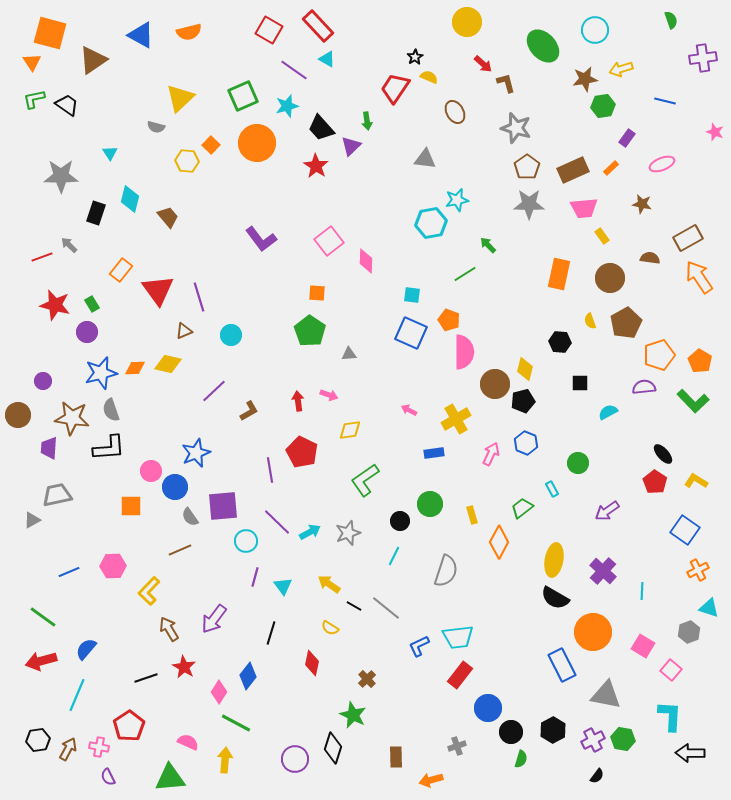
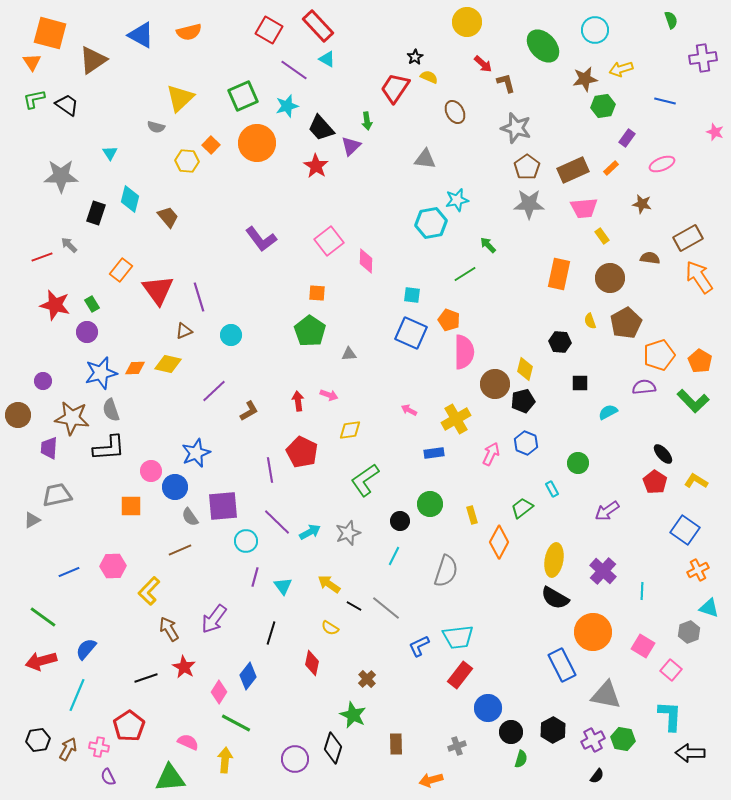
brown rectangle at (396, 757): moved 13 px up
